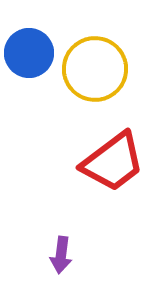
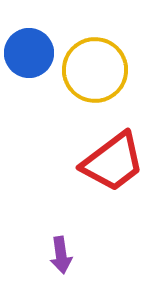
yellow circle: moved 1 px down
purple arrow: rotated 15 degrees counterclockwise
